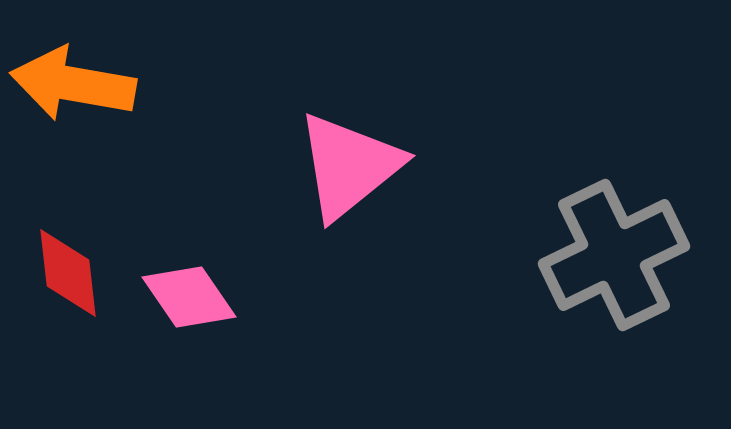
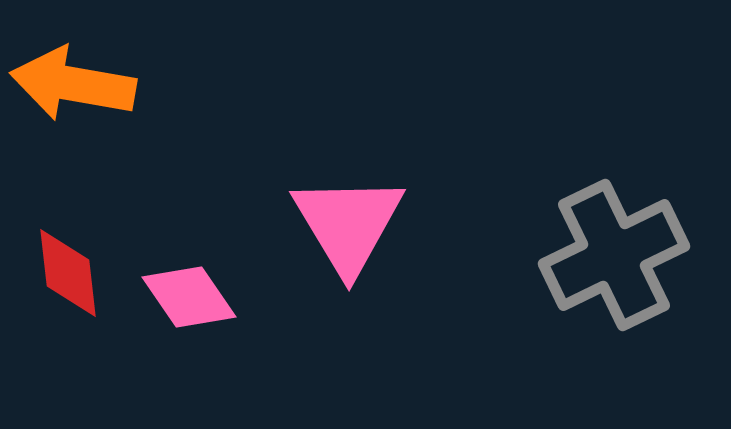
pink triangle: moved 1 px left, 58 px down; rotated 22 degrees counterclockwise
